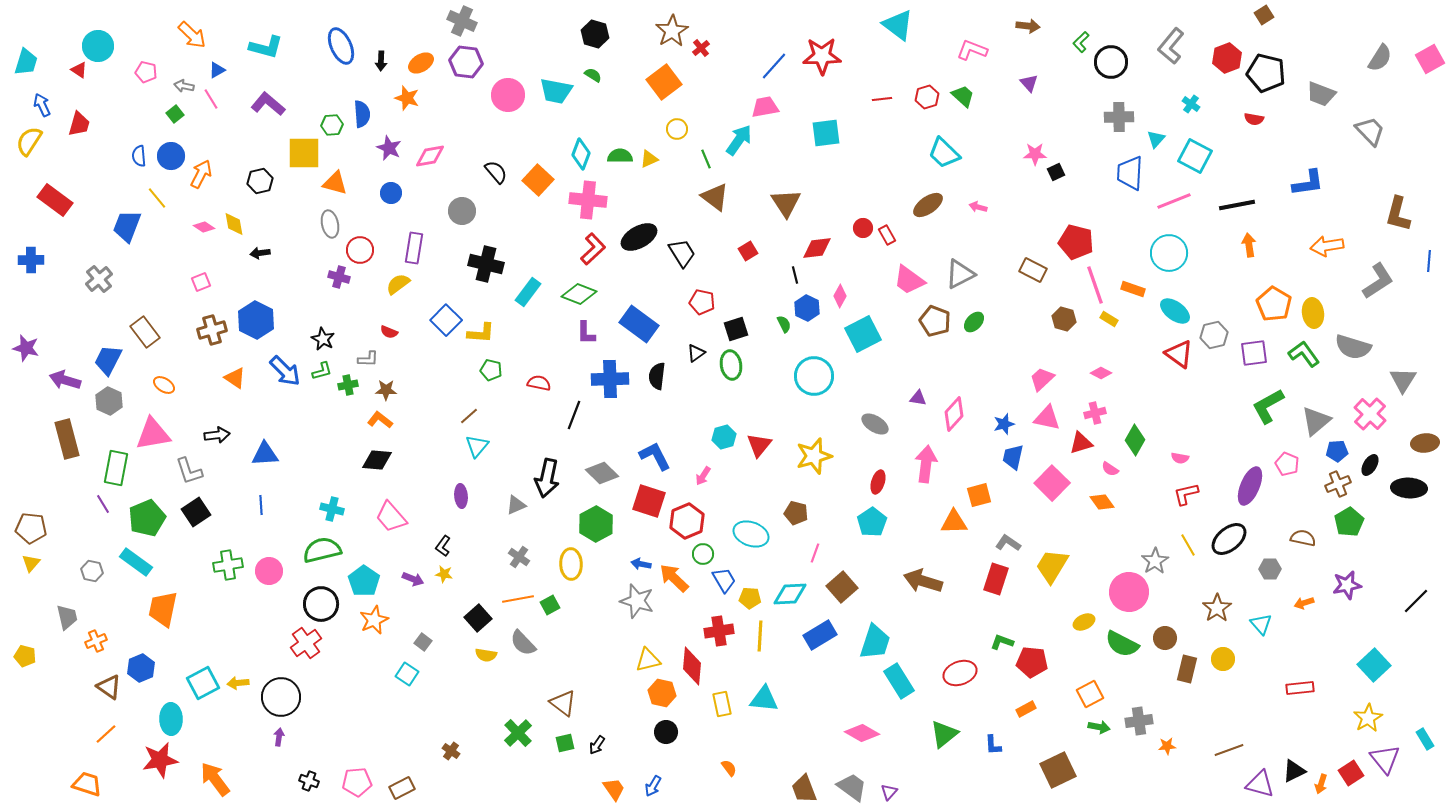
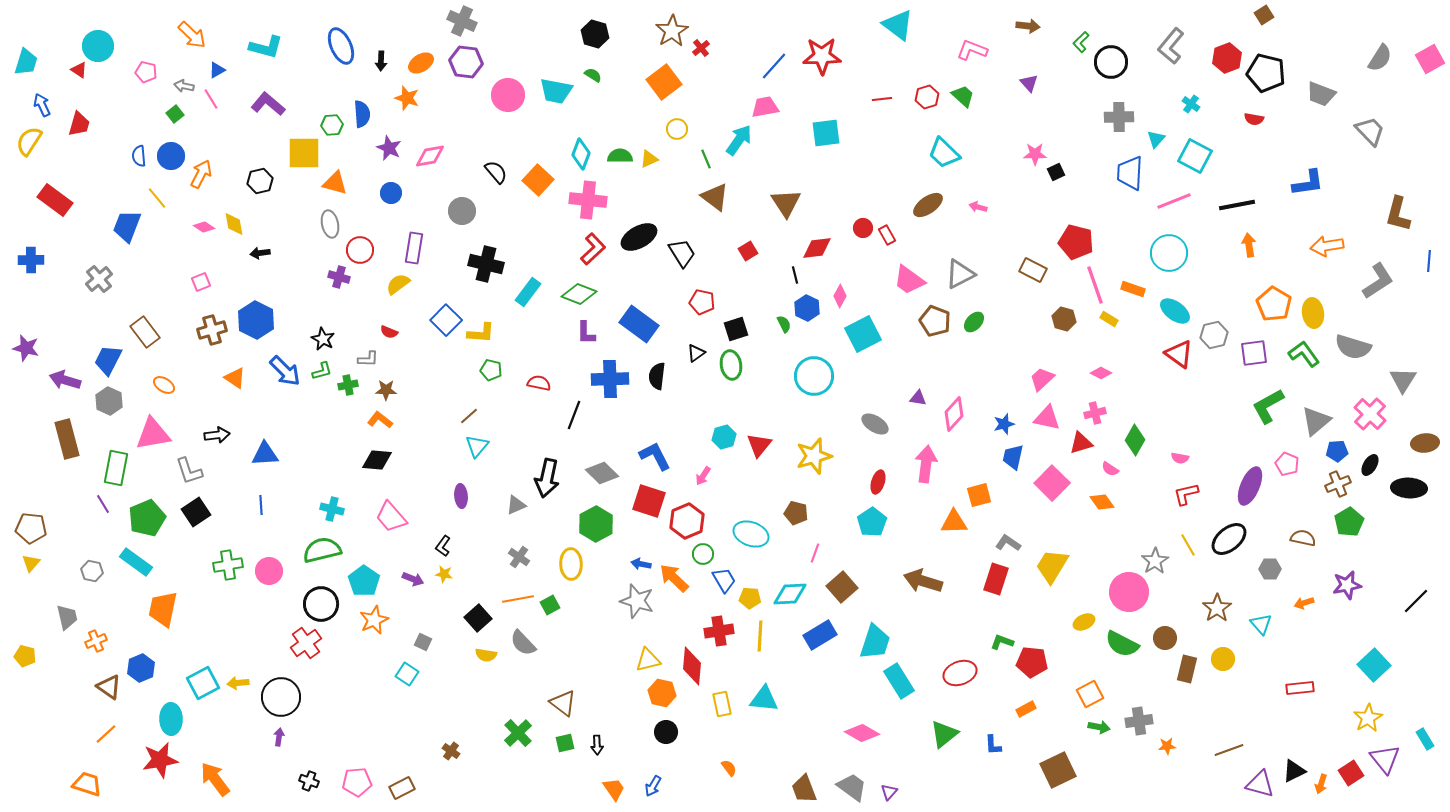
gray square at (423, 642): rotated 12 degrees counterclockwise
black arrow at (597, 745): rotated 36 degrees counterclockwise
